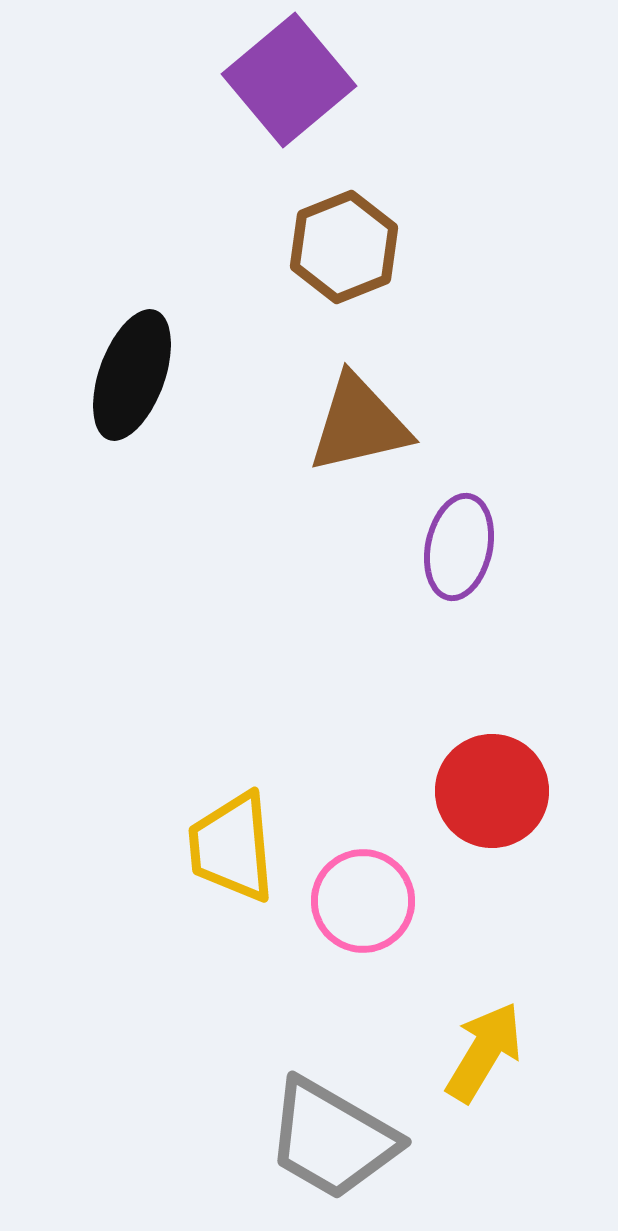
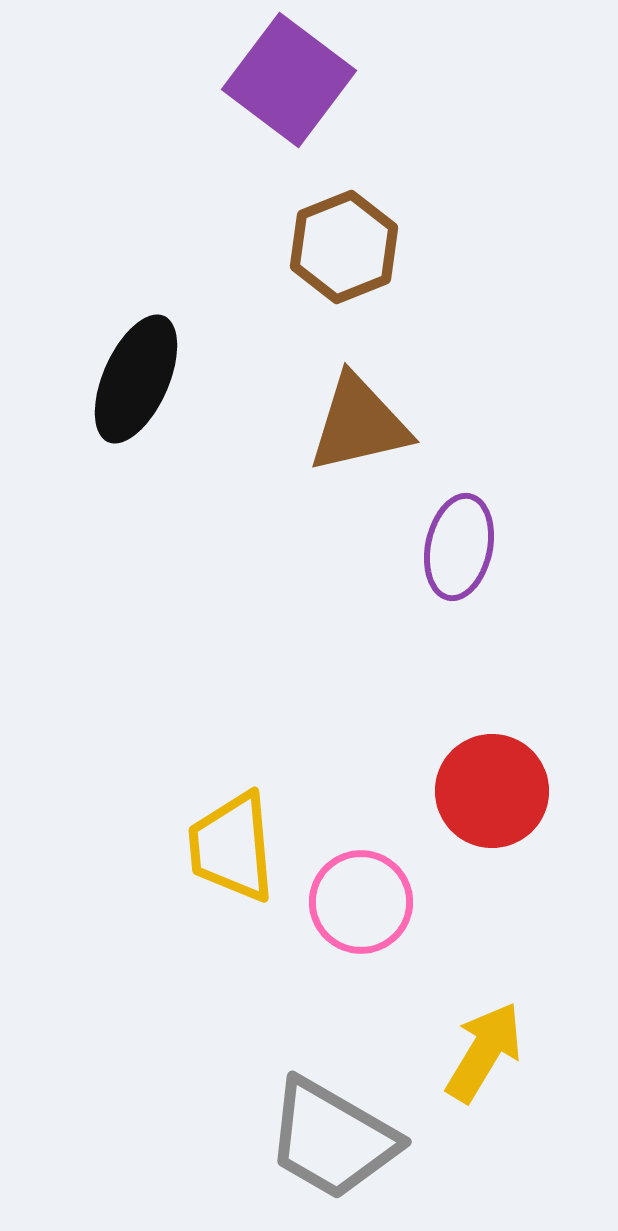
purple square: rotated 13 degrees counterclockwise
black ellipse: moved 4 px right, 4 px down; rotated 4 degrees clockwise
pink circle: moved 2 px left, 1 px down
